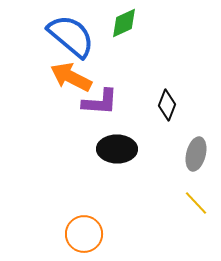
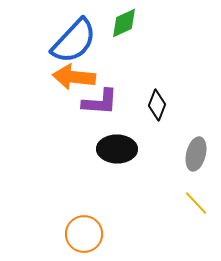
blue semicircle: moved 3 px right, 5 px down; rotated 93 degrees clockwise
orange arrow: moved 3 px right; rotated 21 degrees counterclockwise
black diamond: moved 10 px left
